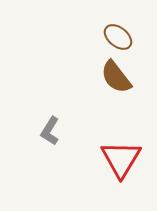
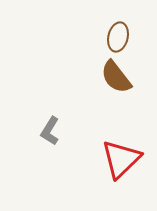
brown ellipse: rotated 64 degrees clockwise
red triangle: rotated 15 degrees clockwise
